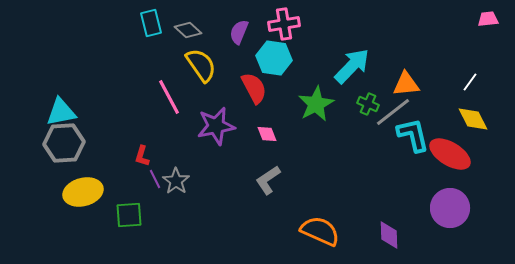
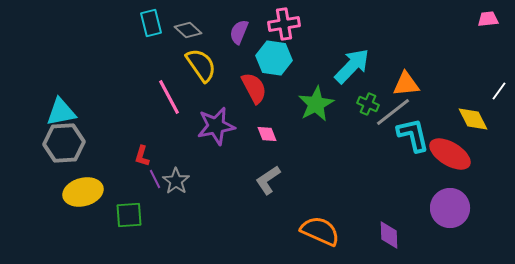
white line: moved 29 px right, 9 px down
